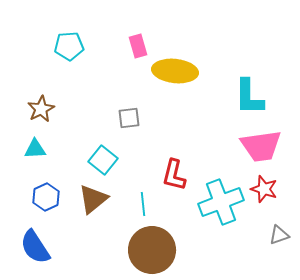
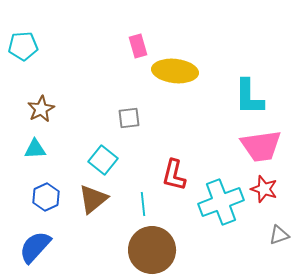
cyan pentagon: moved 46 px left
blue semicircle: rotated 75 degrees clockwise
